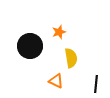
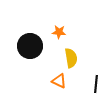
orange star: rotated 24 degrees clockwise
orange triangle: moved 3 px right
